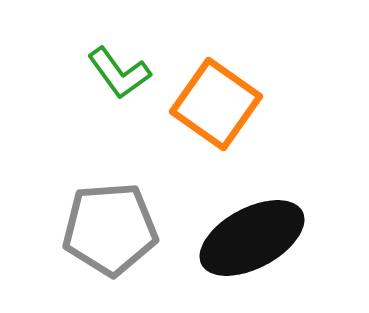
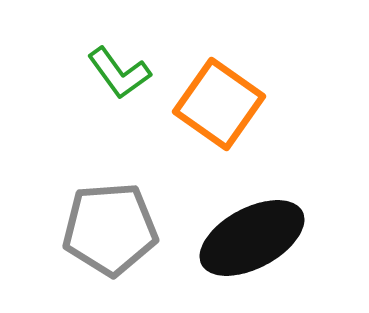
orange square: moved 3 px right
